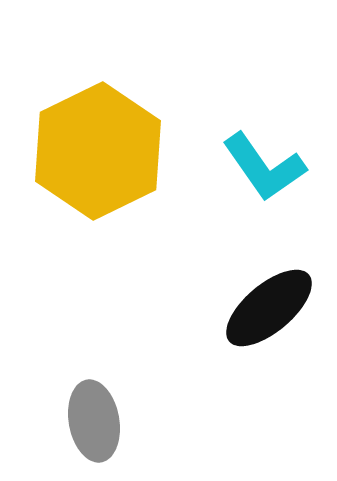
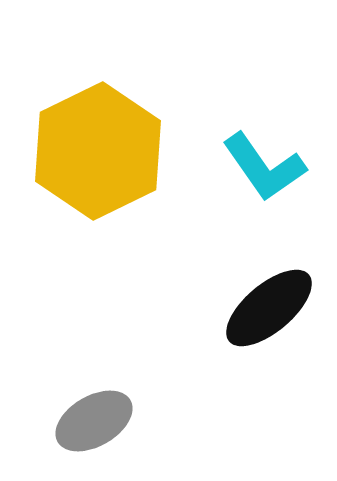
gray ellipse: rotated 70 degrees clockwise
